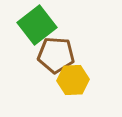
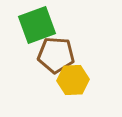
green square: rotated 18 degrees clockwise
